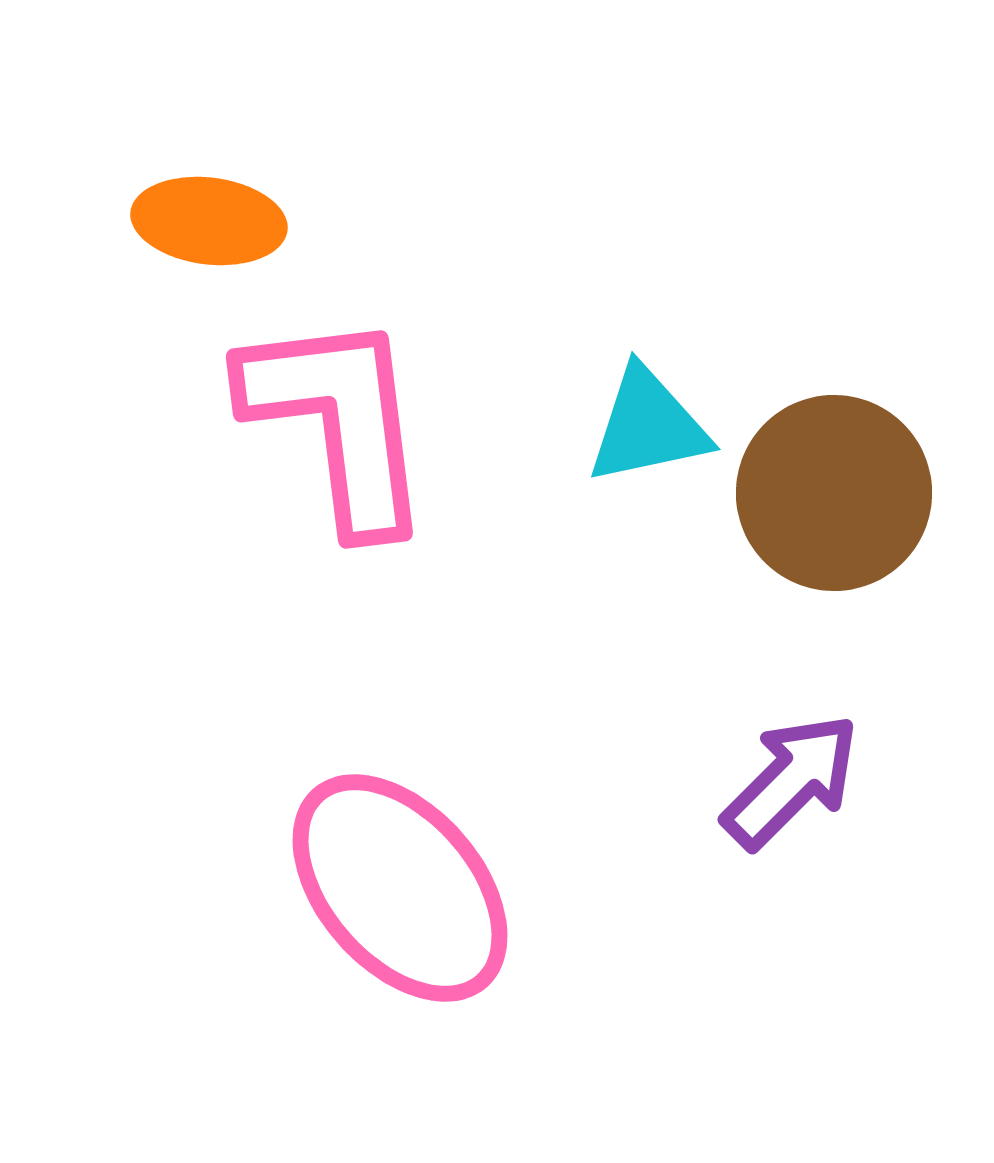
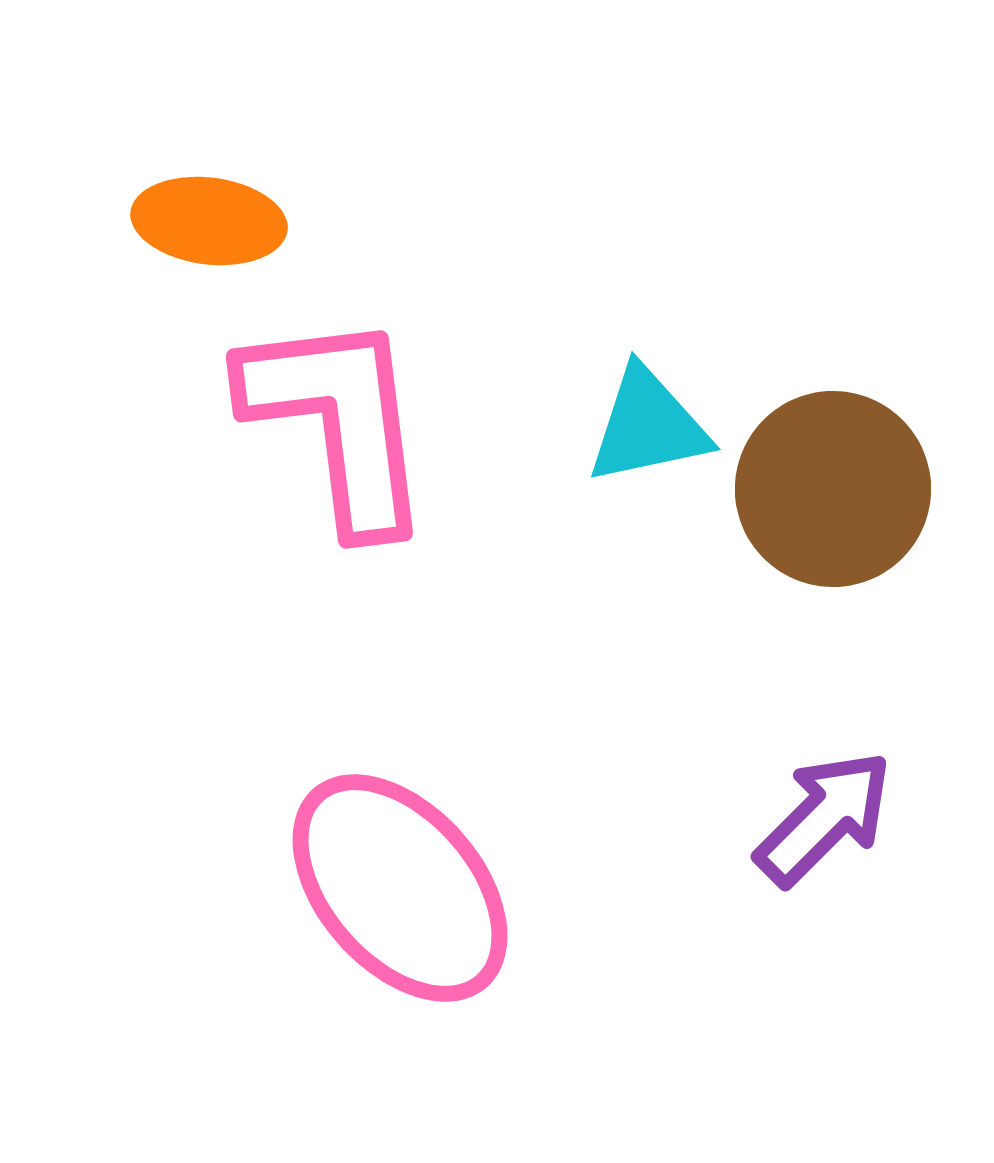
brown circle: moved 1 px left, 4 px up
purple arrow: moved 33 px right, 37 px down
